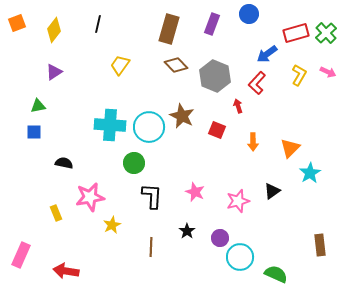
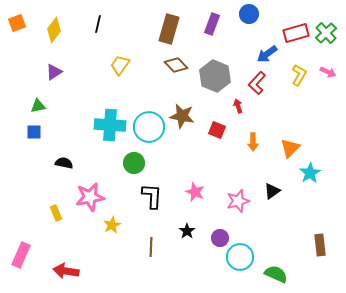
brown star at (182, 116): rotated 15 degrees counterclockwise
